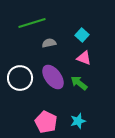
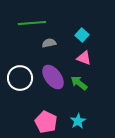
green line: rotated 12 degrees clockwise
cyan star: rotated 14 degrees counterclockwise
